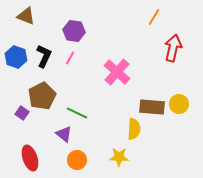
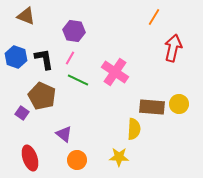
black L-shape: moved 3 px down; rotated 35 degrees counterclockwise
pink cross: moved 2 px left; rotated 8 degrees counterclockwise
brown pentagon: rotated 20 degrees counterclockwise
green line: moved 1 px right, 33 px up
